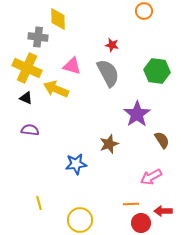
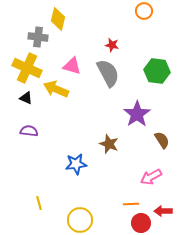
yellow diamond: rotated 15 degrees clockwise
purple semicircle: moved 1 px left, 1 px down
brown star: rotated 30 degrees counterclockwise
